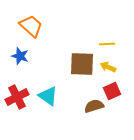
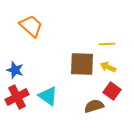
blue star: moved 5 px left, 14 px down
red square: rotated 30 degrees counterclockwise
